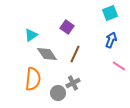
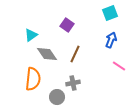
purple square: moved 2 px up
gray cross: rotated 16 degrees clockwise
gray circle: moved 1 px left, 4 px down
